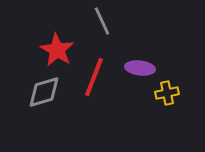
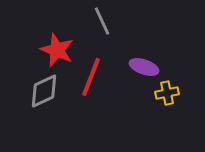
red star: rotated 8 degrees counterclockwise
purple ellipse: moved 4 px right, 1 px up; rotated 12 degrees clockwise
red line: moved 3 px left
gray diamond: moved 1 px up; rotated 9 degrees counterclockwise
